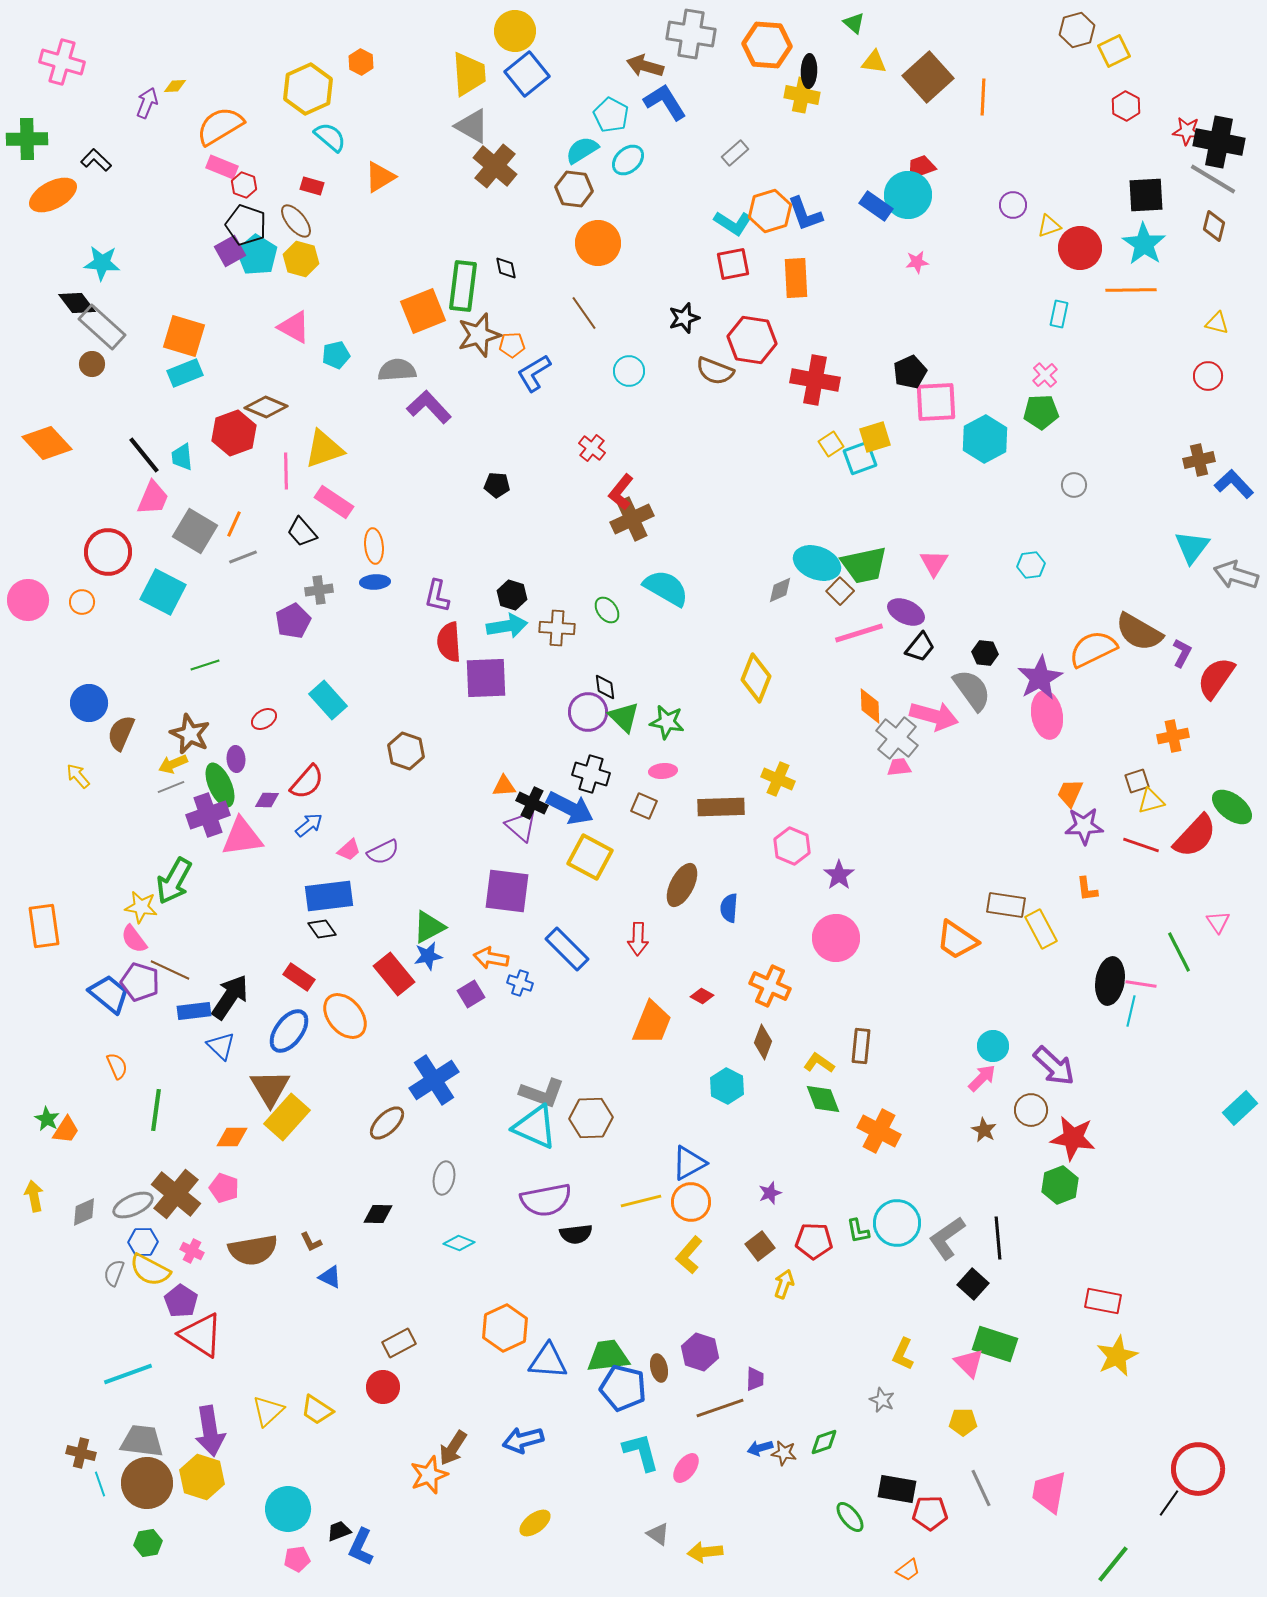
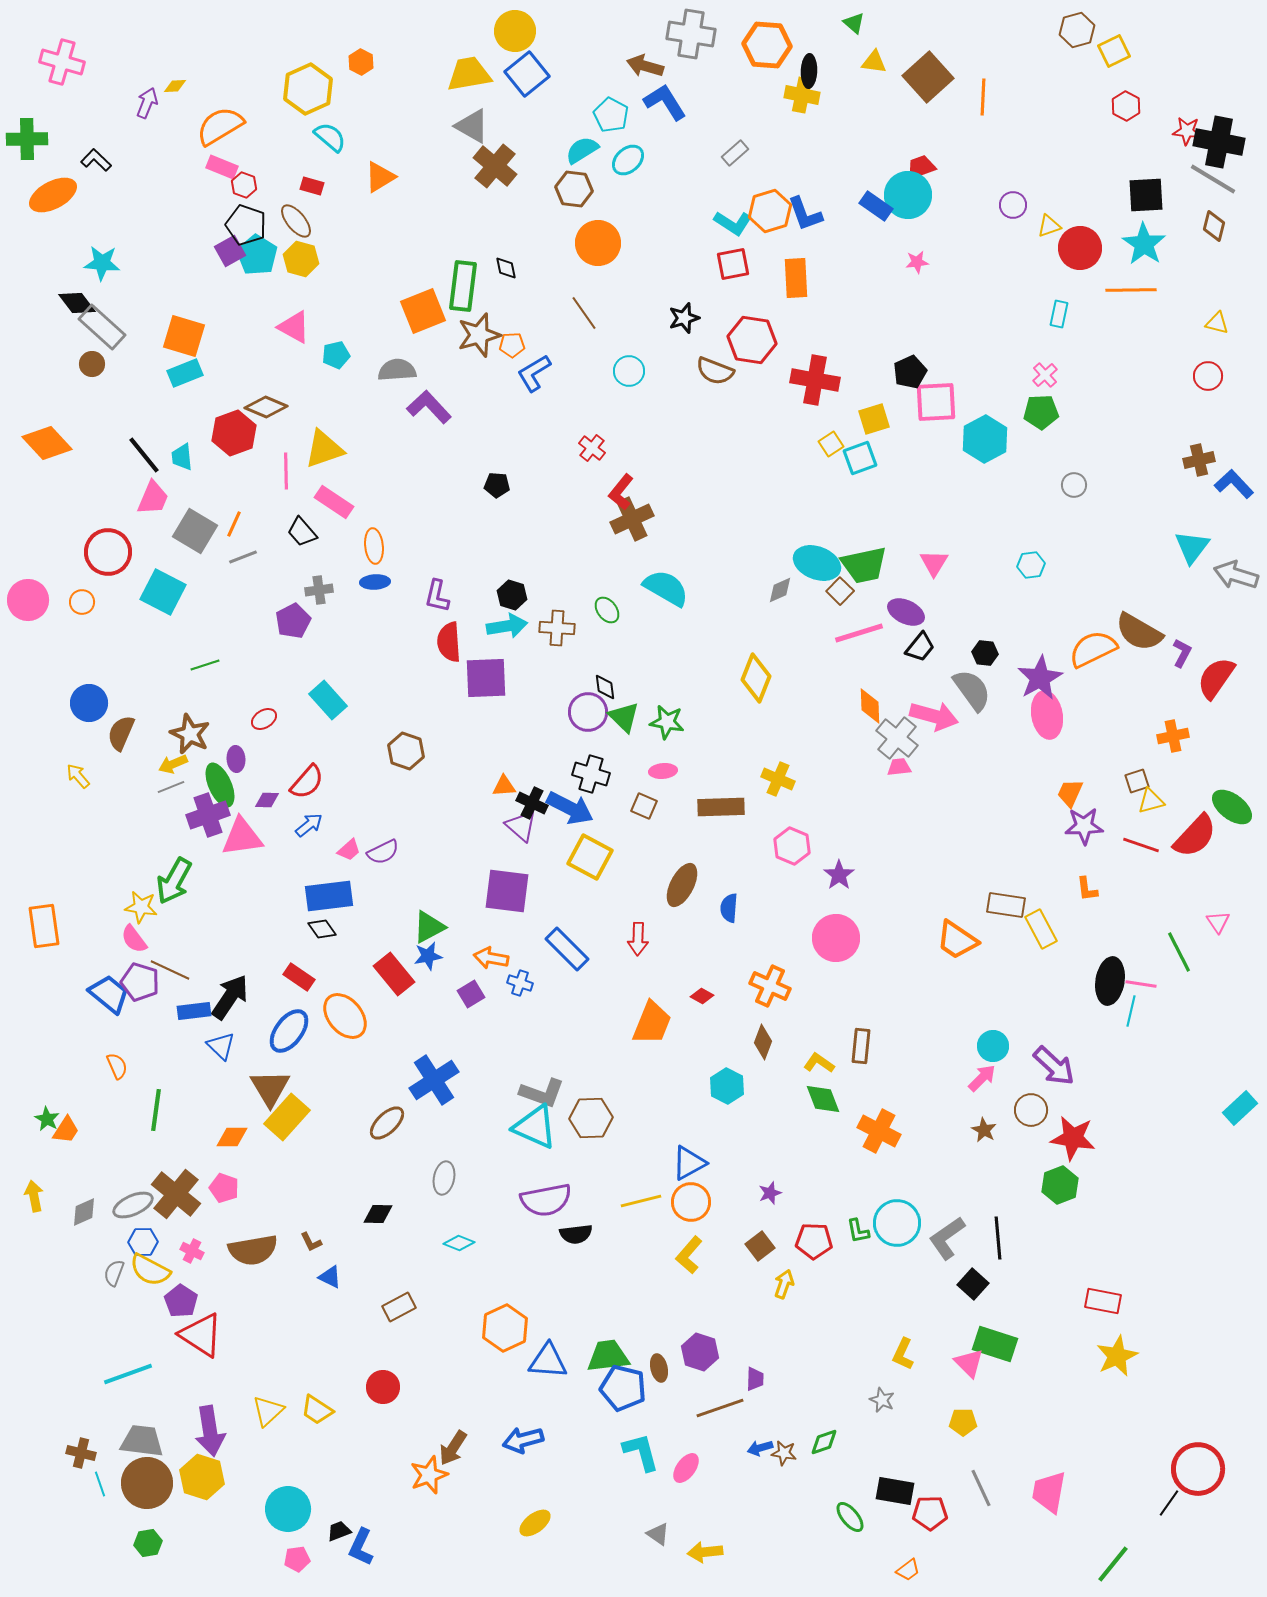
yellow trapezoid at (469, 74): rotated 96 degrees counterclockwise
yellow square at (875, 437): moved 1 px left, 18 px up
brown rectangle at (399, 1343): moved 36 px up
black rectangle at (897, 1489): moved 2 px left, 2 px down
